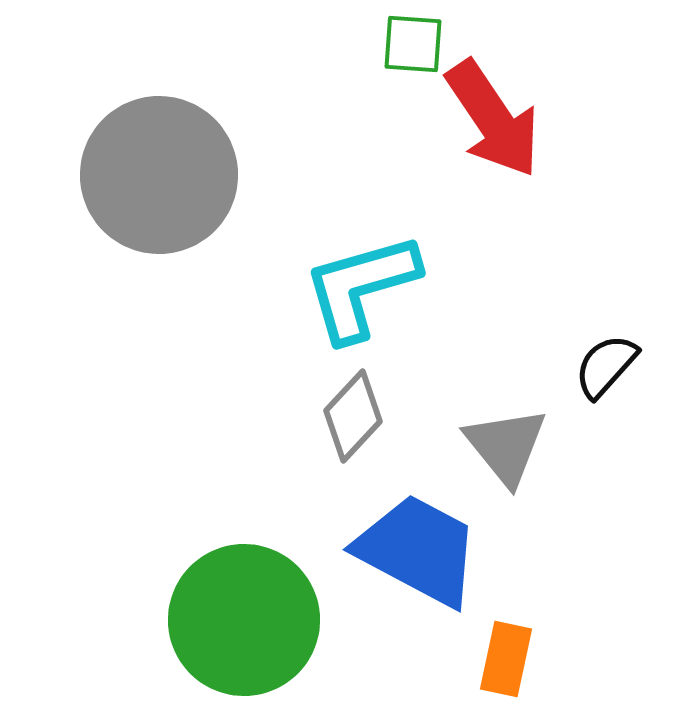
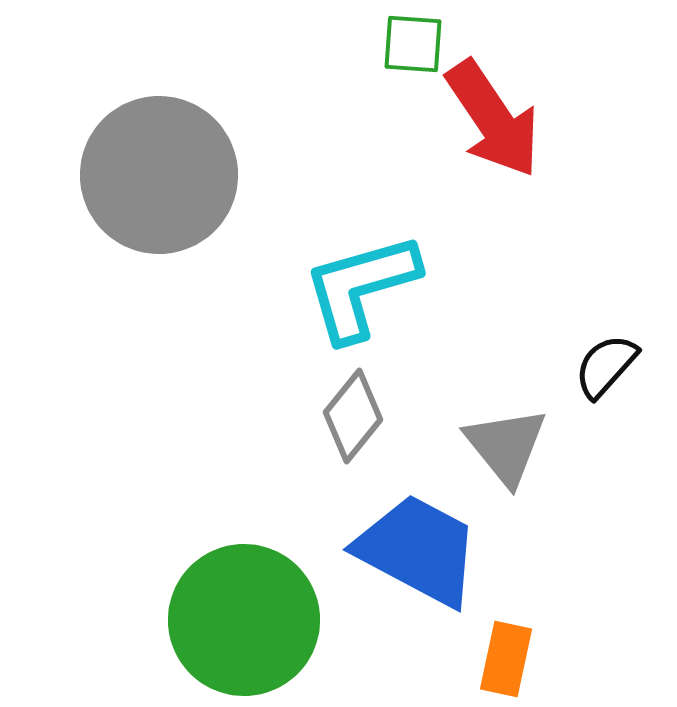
gray diamond: rotated 4 degrees counterclockwise
